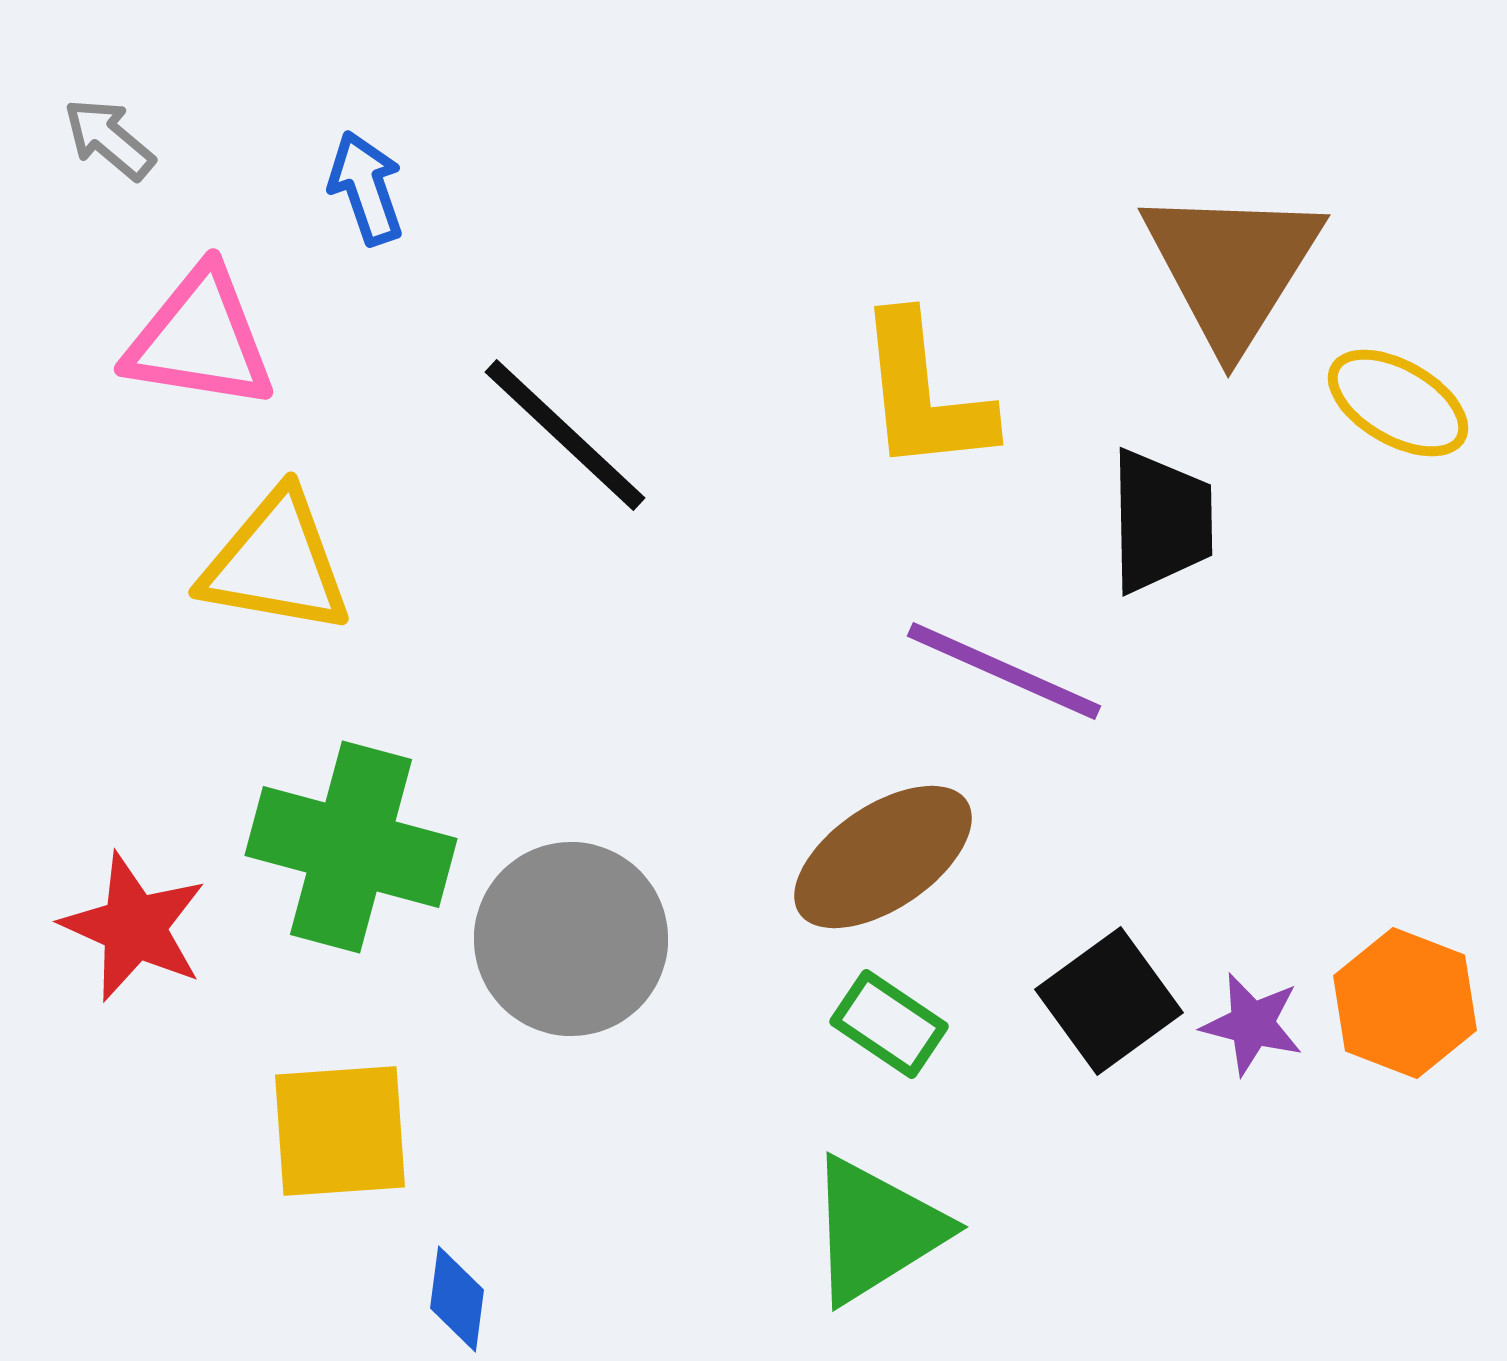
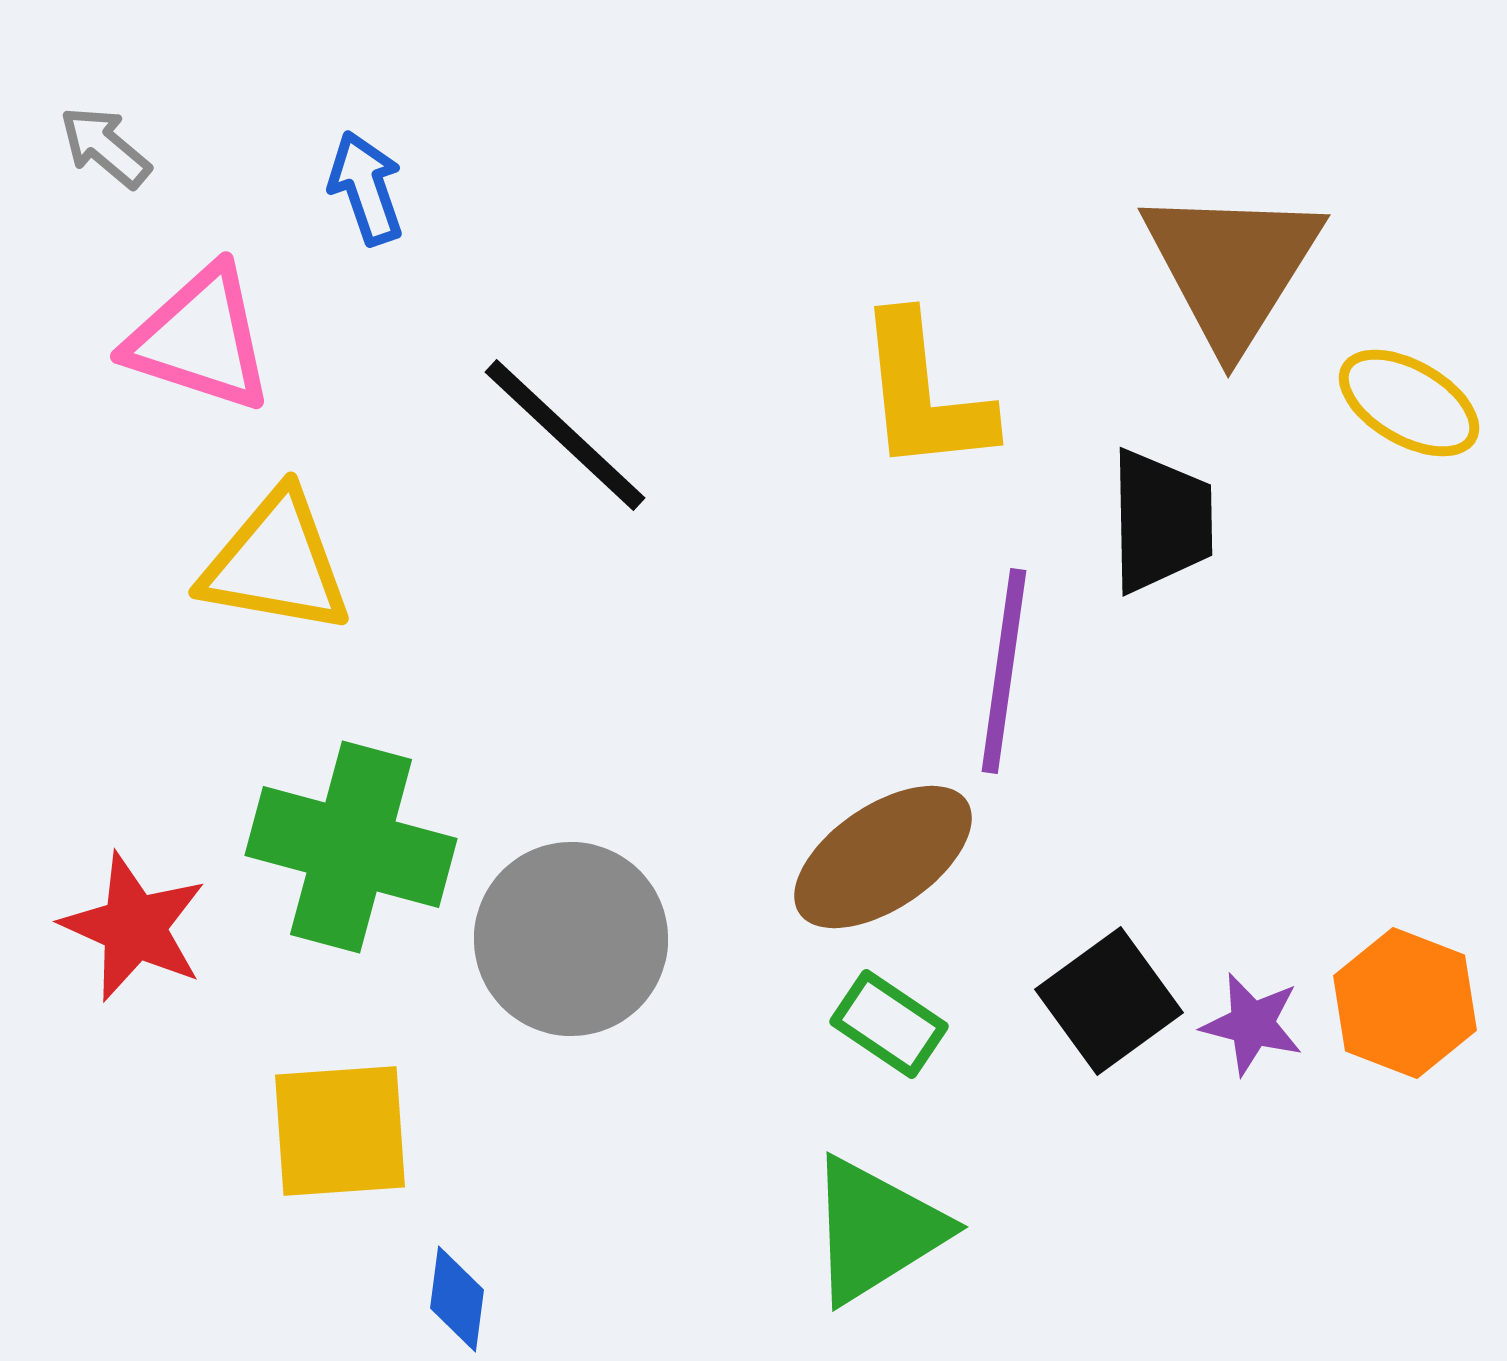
gray arrow: moved 4 px left, 8 px down
pink triangle: rotated 9 degrees clockwise
yellow ellipse: moved 11 px right
purple line: rotated 74 degrees clockwise
